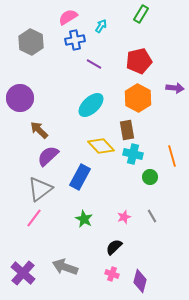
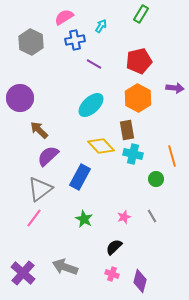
pink semicircle: moved 4 px left
green circle: moved 6 px right, 2 px down
